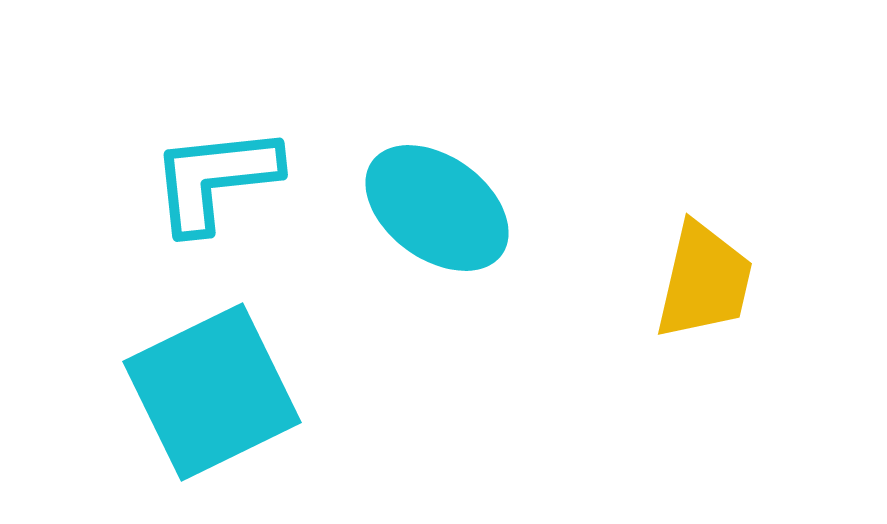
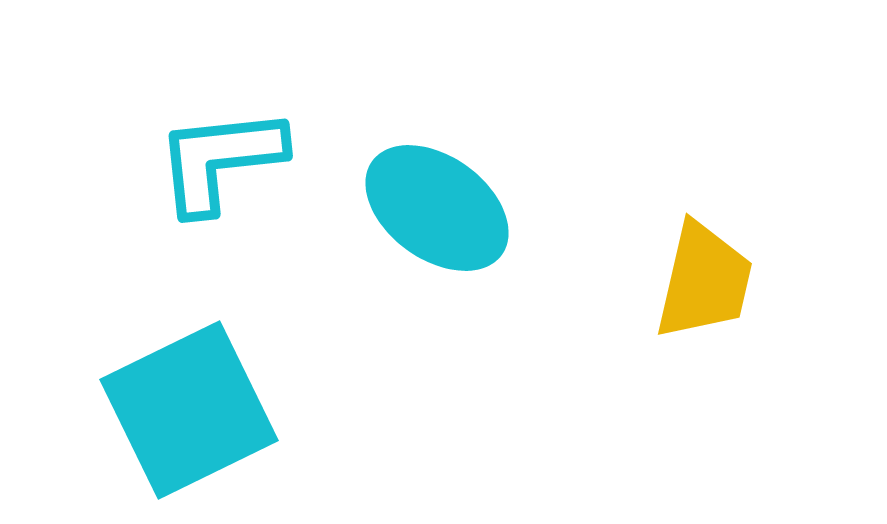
cyan L-shape: moved 5 px right, 19 px up
cyan square: moved 23 px left, 18 px down
